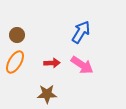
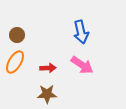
blue arrow: rotated 135 degrees clockwise
red arrow: moved 4 px left, 5 px down
